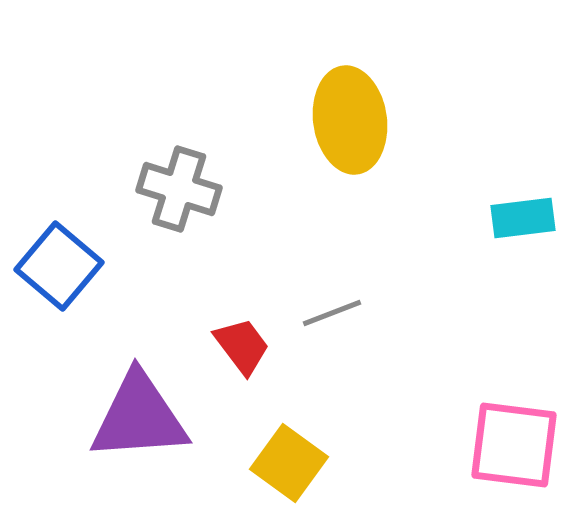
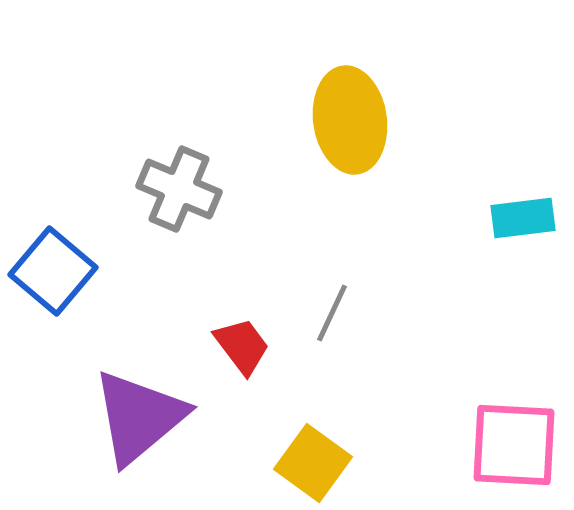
gray cross: rotated 6 degrees clockwise
blue square: moved 6 px left, 5 px down
gray line: rotated 44 degrees counterclockwise
purple triangle: rotated 36 degrees counterclockwise
pink square: rotated 4 degrees counterclockwise
yellow square: moved 24 px right
